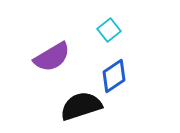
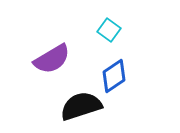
cyan square: rotated 15 degrees counterclockwise
purple semicircle: moved 2 px down
